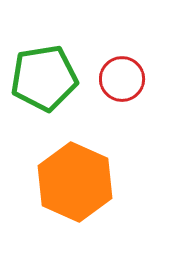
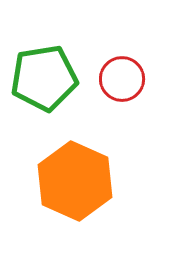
orange hexagon: moved 1 px up
